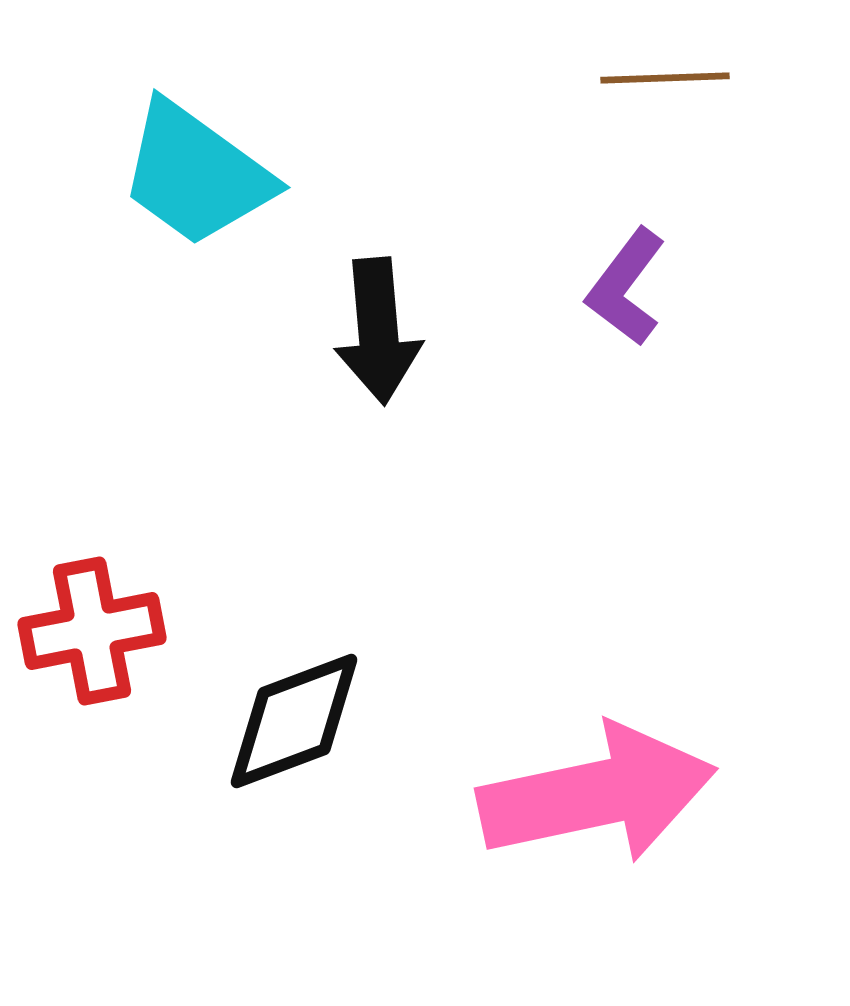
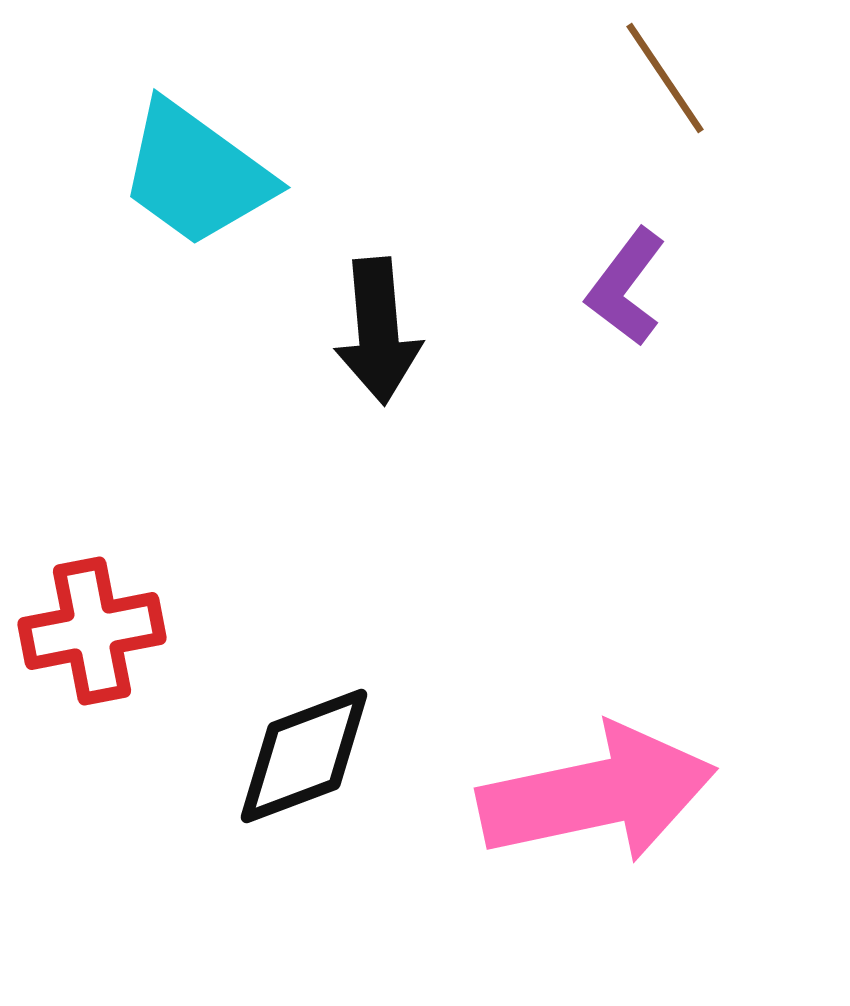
brown line: rotated 58 degrees clockwise
black diamond: moved 10 px right, 35 px down
